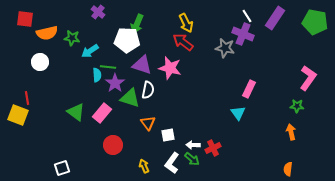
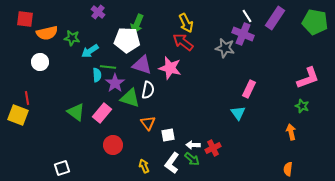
pink L-shape at (308, 78): rotated 35 degrees clockwise
green star at (297, 106): moved 5 px right; rotated 16 degrees clockwise
